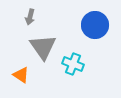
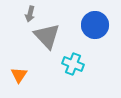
gray arrow: moved 3 px up
gray triangle: moved 4 px right, 11 px up; rotated 8 degrees counterclockwise
orange triangle: moved 2 px left; rotated 30 degrees clockwise
